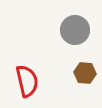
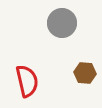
gray circle: moved 13 px left, 7 px up
